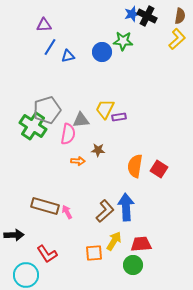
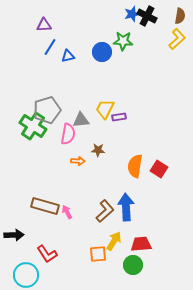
orange square: moved 4 px right, 1 px down
